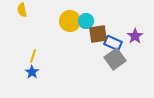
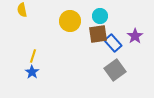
cyan circle: moved 14 px right, 5 px up
blue rectangle: rotated 24 degrees clockwise
gray square: moved 11 px down
